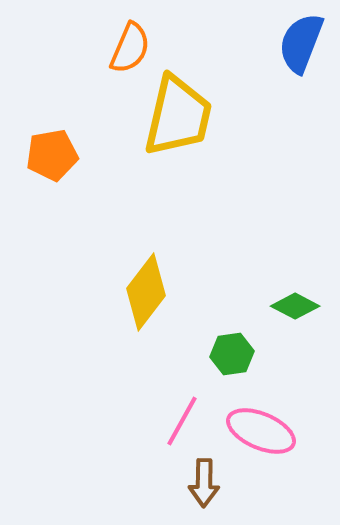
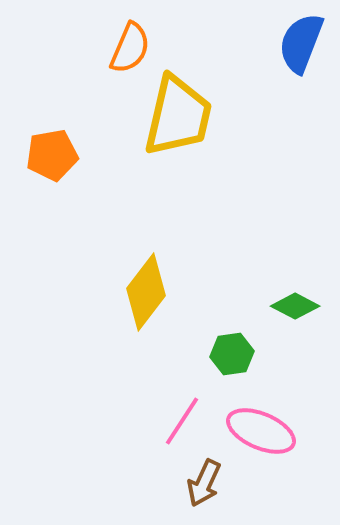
pink line: rotated 4 degrees clockwise
brown arrow: rotated 24 degrees clockwise
